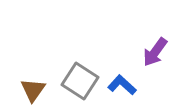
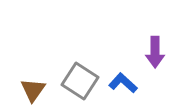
purple arrow: rotated 36 degrees counterclockwise
blue L-shape: moved 1 px right, 2 px up
